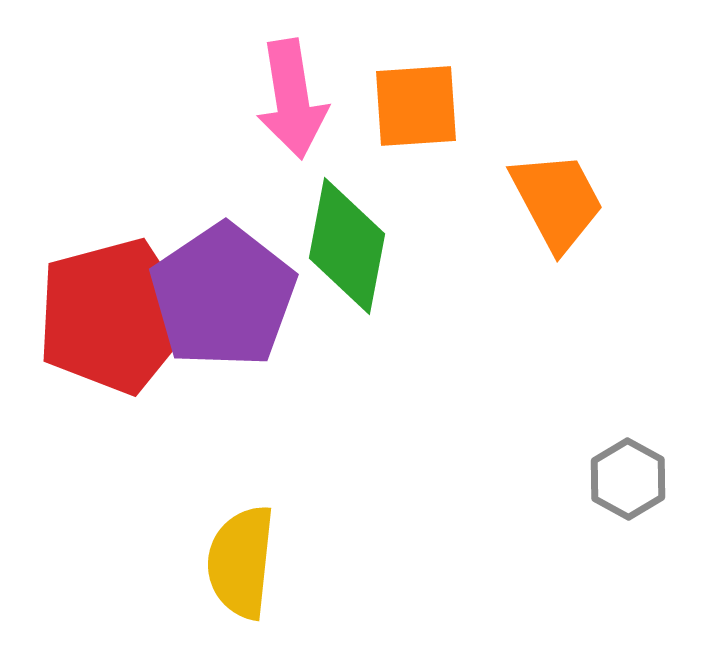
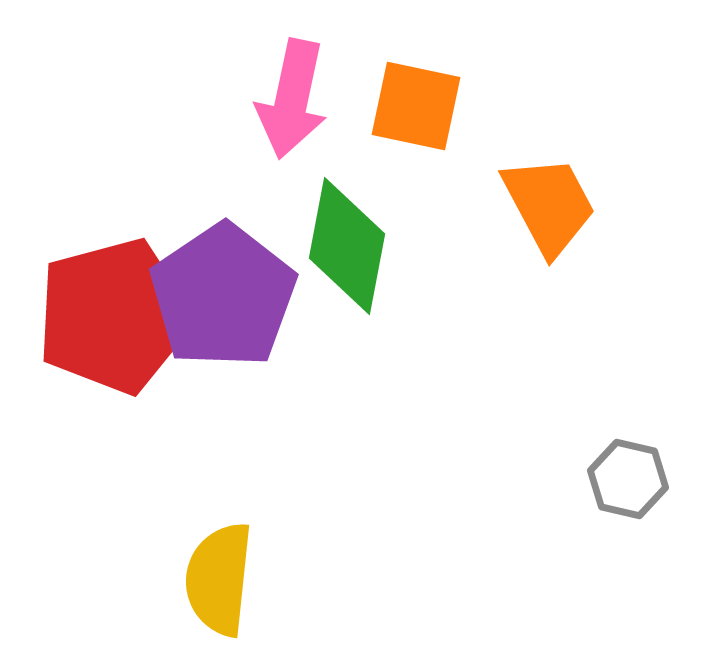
pink arrow: rotated 21 degrees clockwise
orange square: rotated 16 degrees clockwise
orange trapezoid: moved 8 px left, 4 px down
gray hexagon: rotated 16 degrees counterclockwise
yellow semicircle: moved 22 px left, 17 px down
